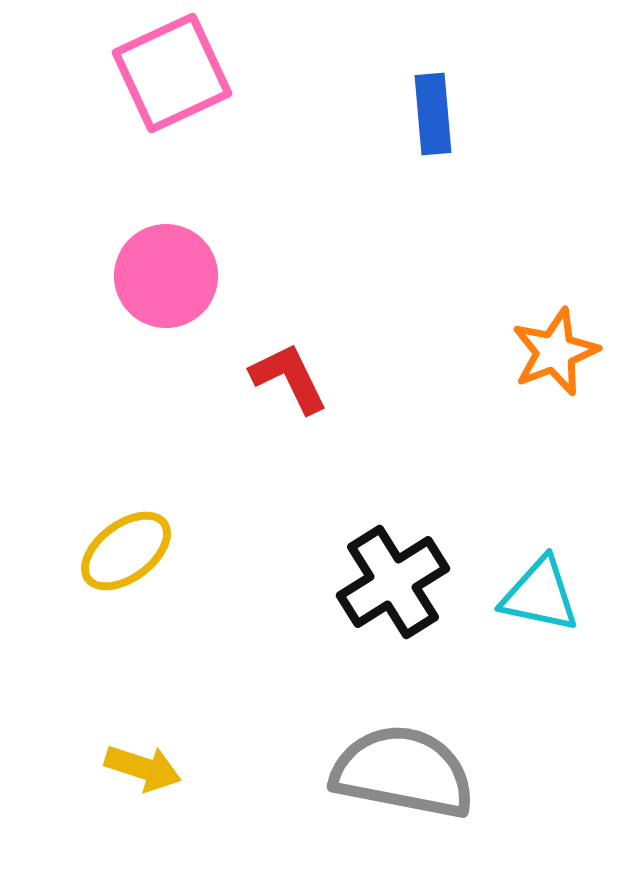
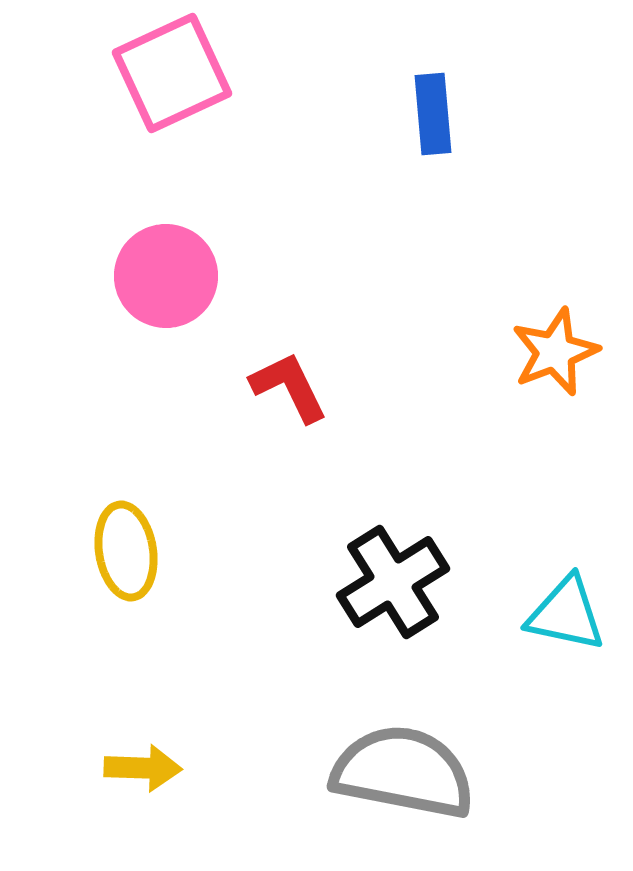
red L-shape: moved 9 px down
yellow ellipse: rotated 62 degrees counterclockwise
cyan triangle: moved 26 px right, 19 px down
yellow arrow: rotated 16 degrees counterclockwise
